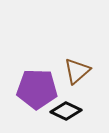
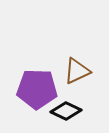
brown triangle: rotated 16 degrees clockwise
